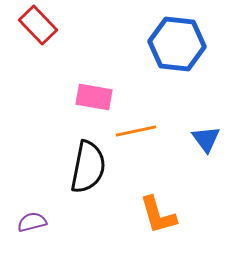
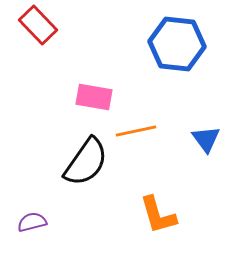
black semicircle: moved 2 px left, 5 px up; rotated 24 degrees clockwise
